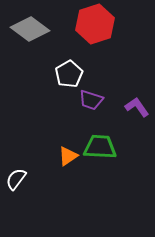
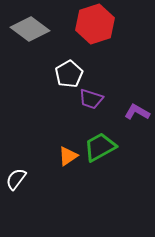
purple trapezoid: moved 1 px up
purple L-shape: moved 5 px down; rotated 25 degrees counterclockwise
green trapezoid: rotated 32 degrees counterclockwise
